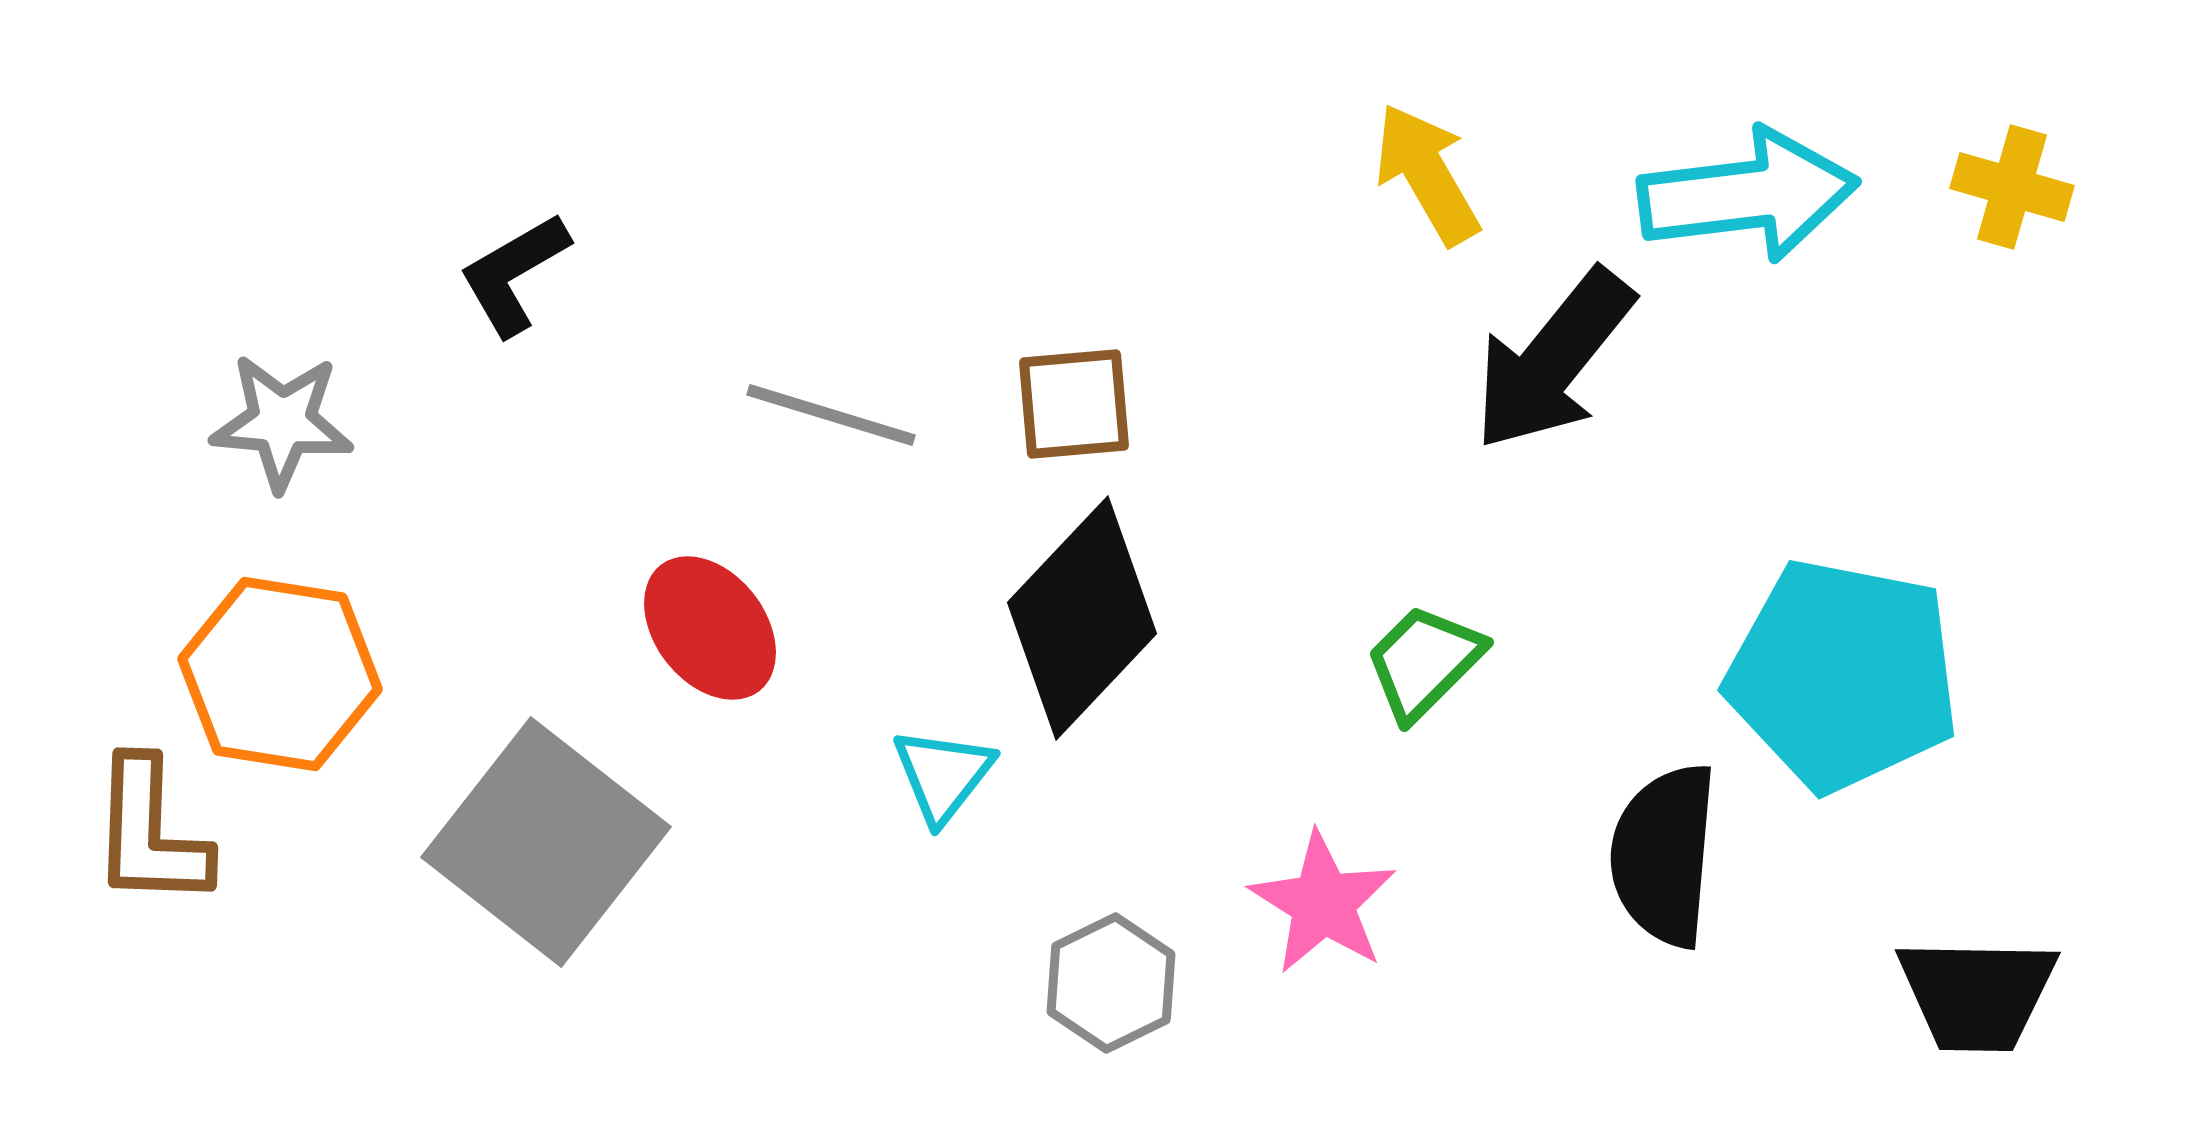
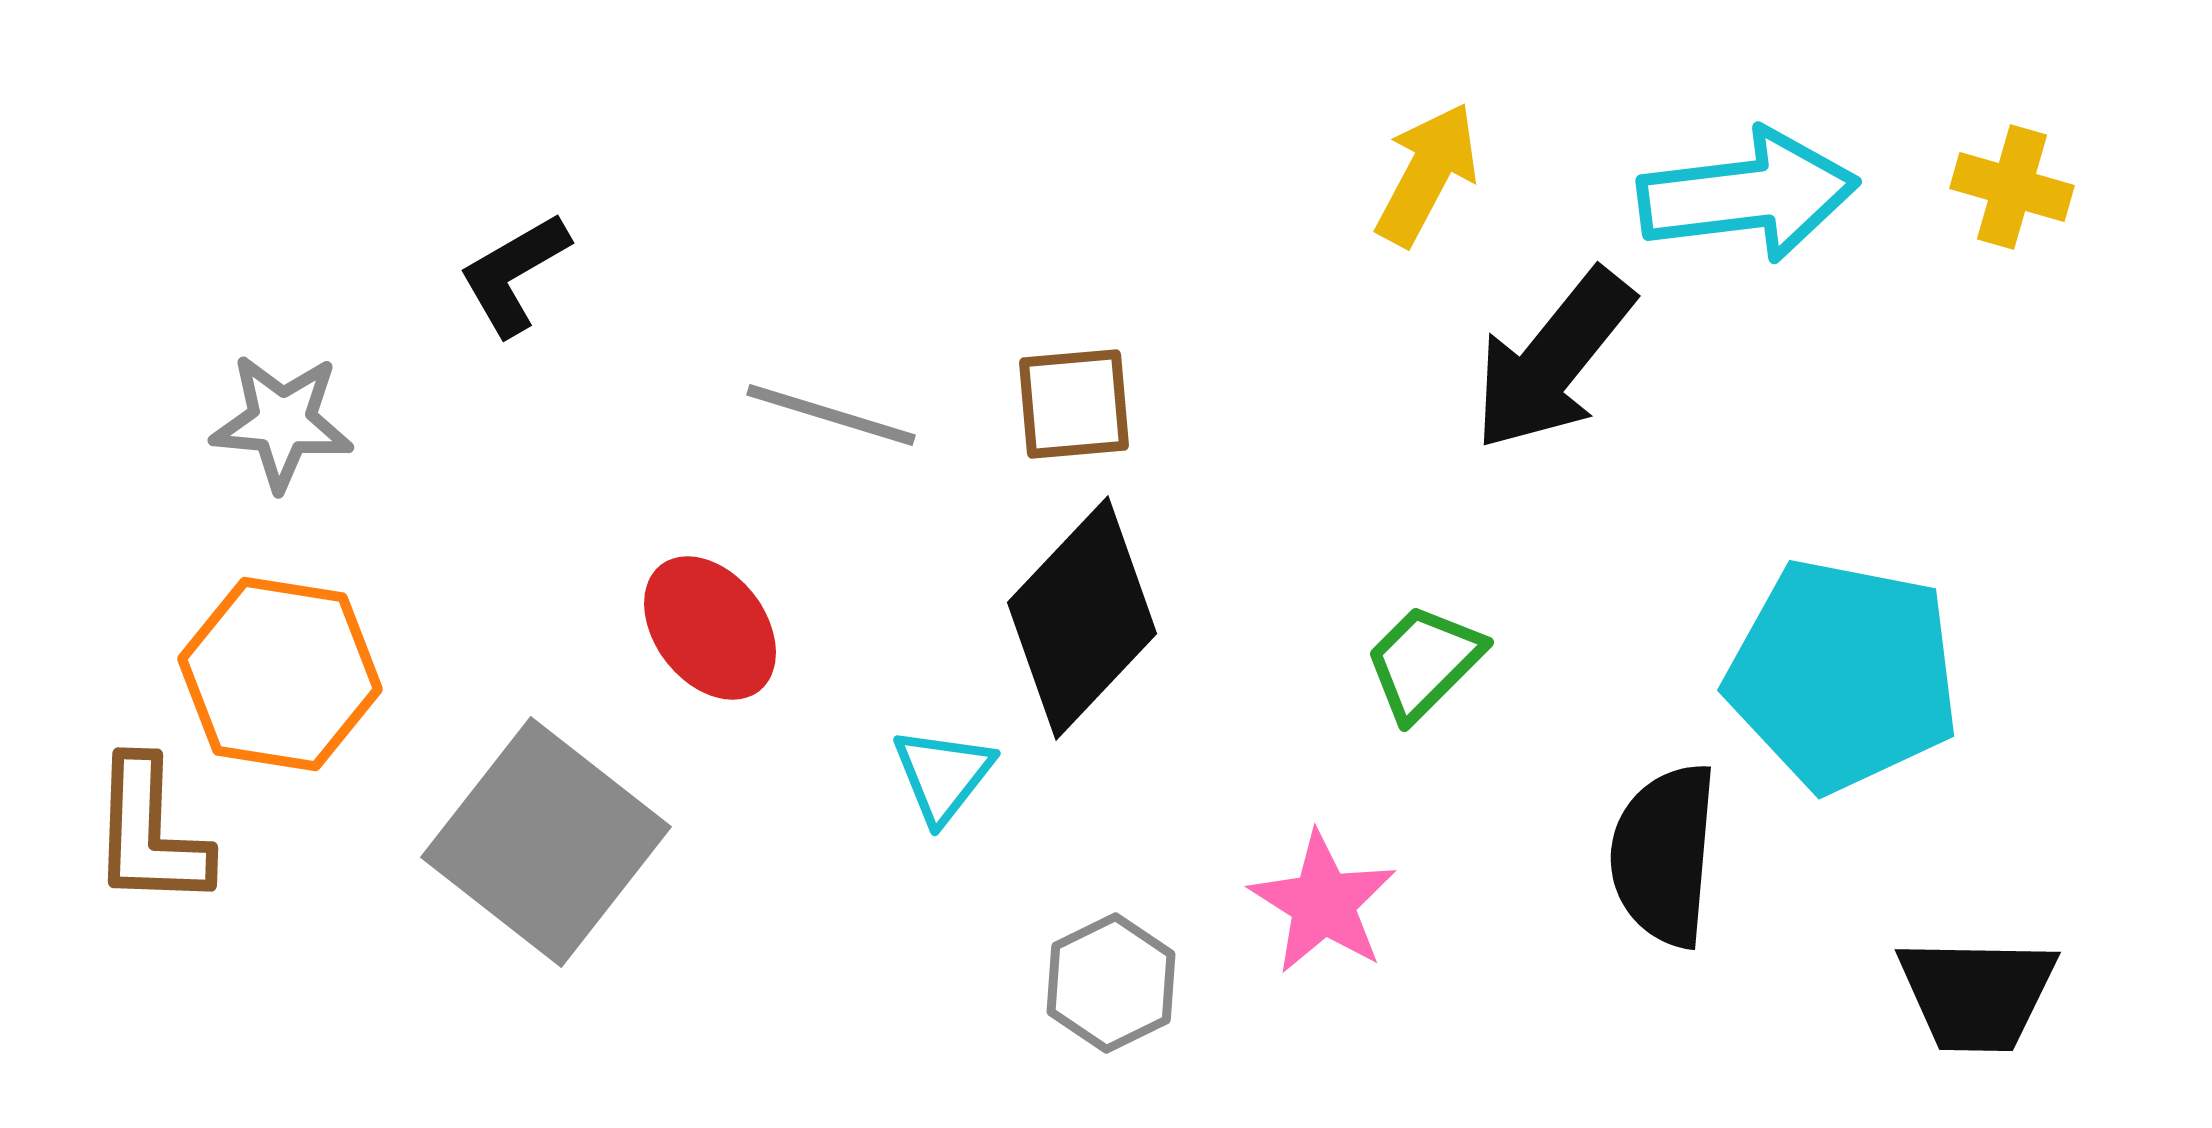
yellow arrow: rotated 58 degrees clockwise
